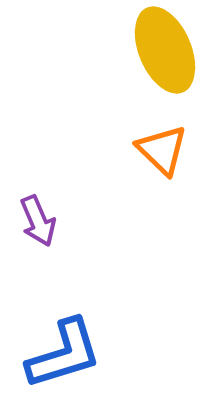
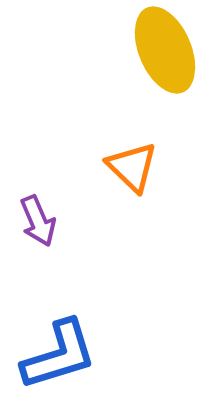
orange triangle: moved 30 px left, 17 px down
blue L-shape: moved 5 px left, 1 px down
